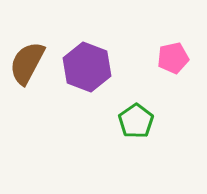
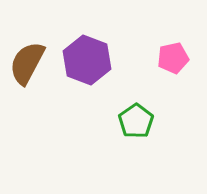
purple hexagon: moved 7 px up
